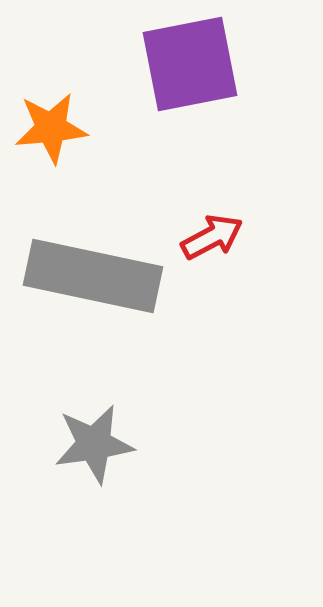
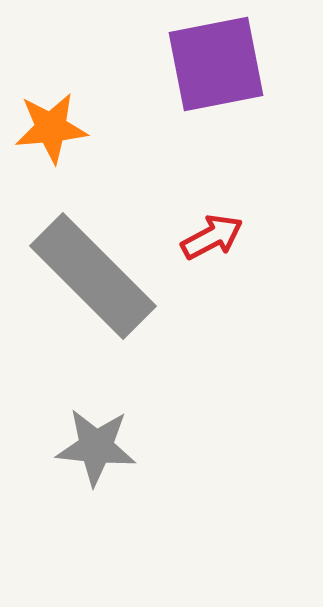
purple square: moved 26 px right
gray rectangle: rotated 33 degrees clockwise
gray star: moved 2 px right, 3 px down; rotated 14 degrees clockwise
